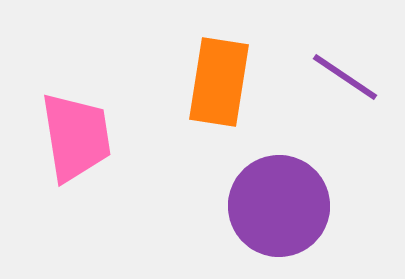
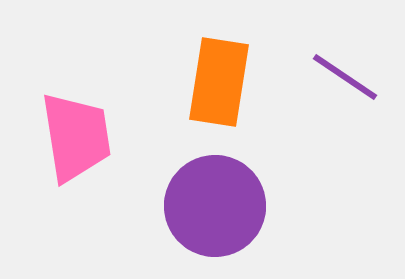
purple circle: moved 64 px left
